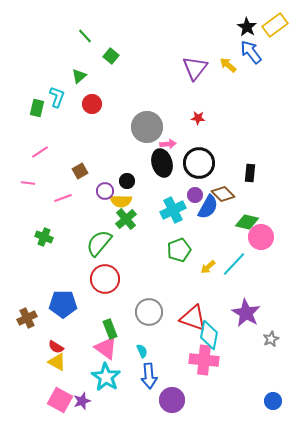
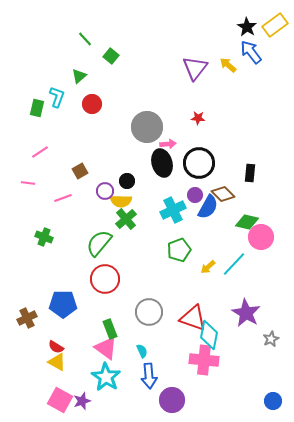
green line at (85, 36): moved 3 px down
